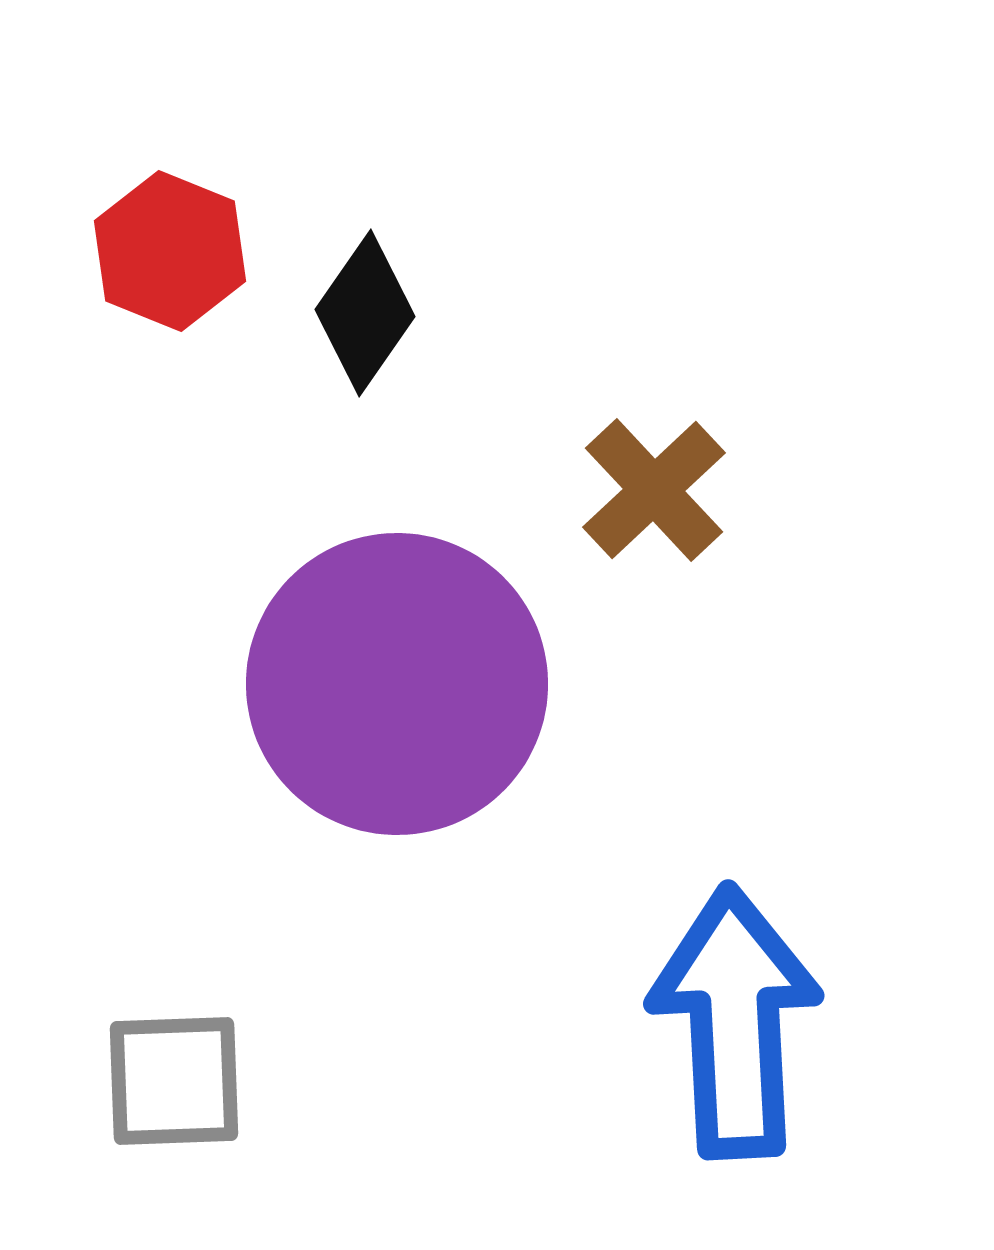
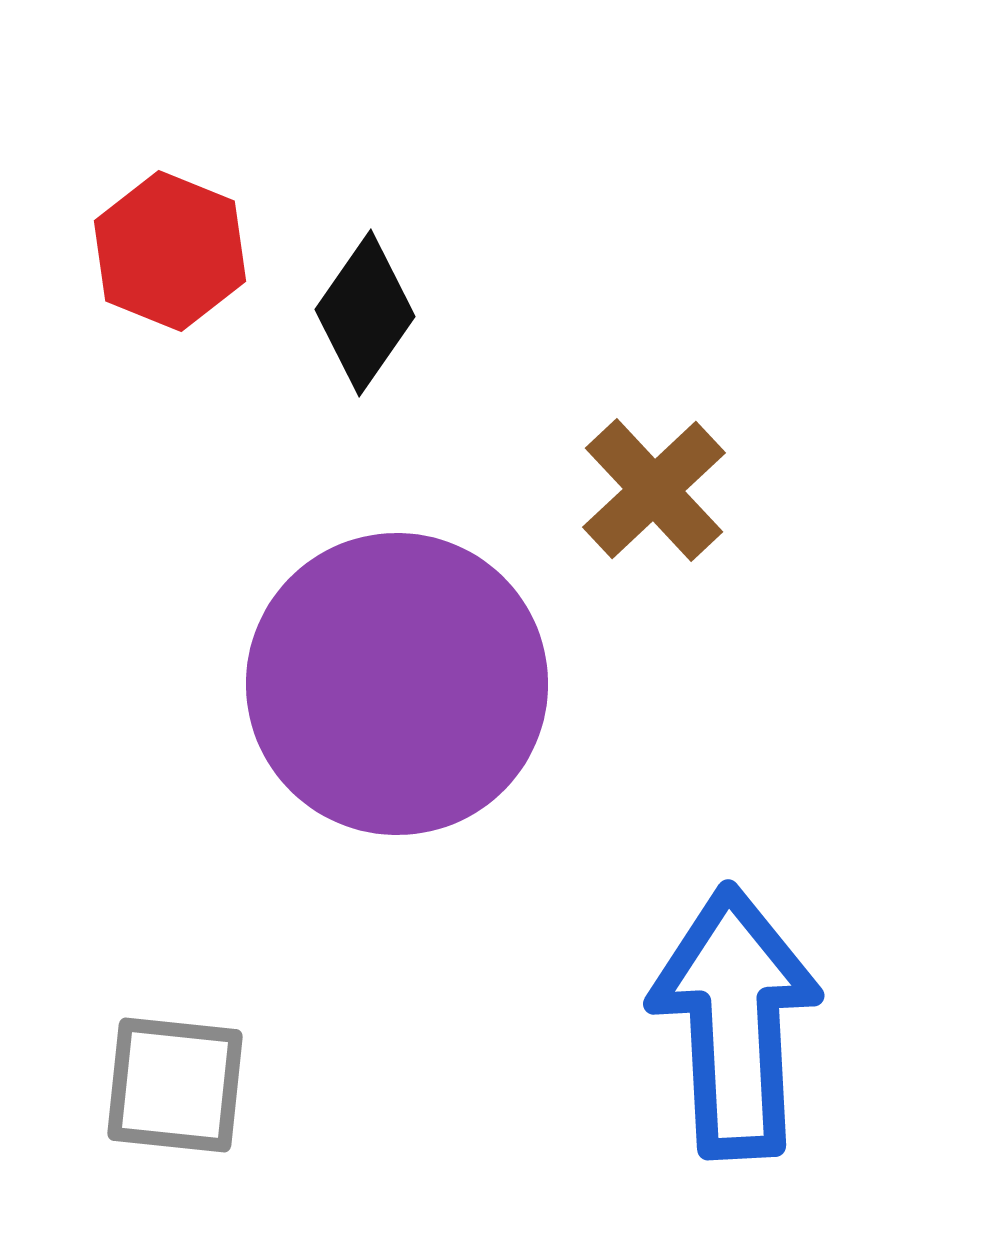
gray square: moved 1 px right, 4 px down; rotated 8 degrees clockwise
